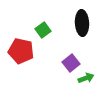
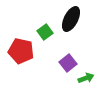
black ellipse: moved 11 px left, 4 px up; rotated 30 degrees clockwise
green square: moved 2 px right, 2 px down
purple square: moved 3 px left
